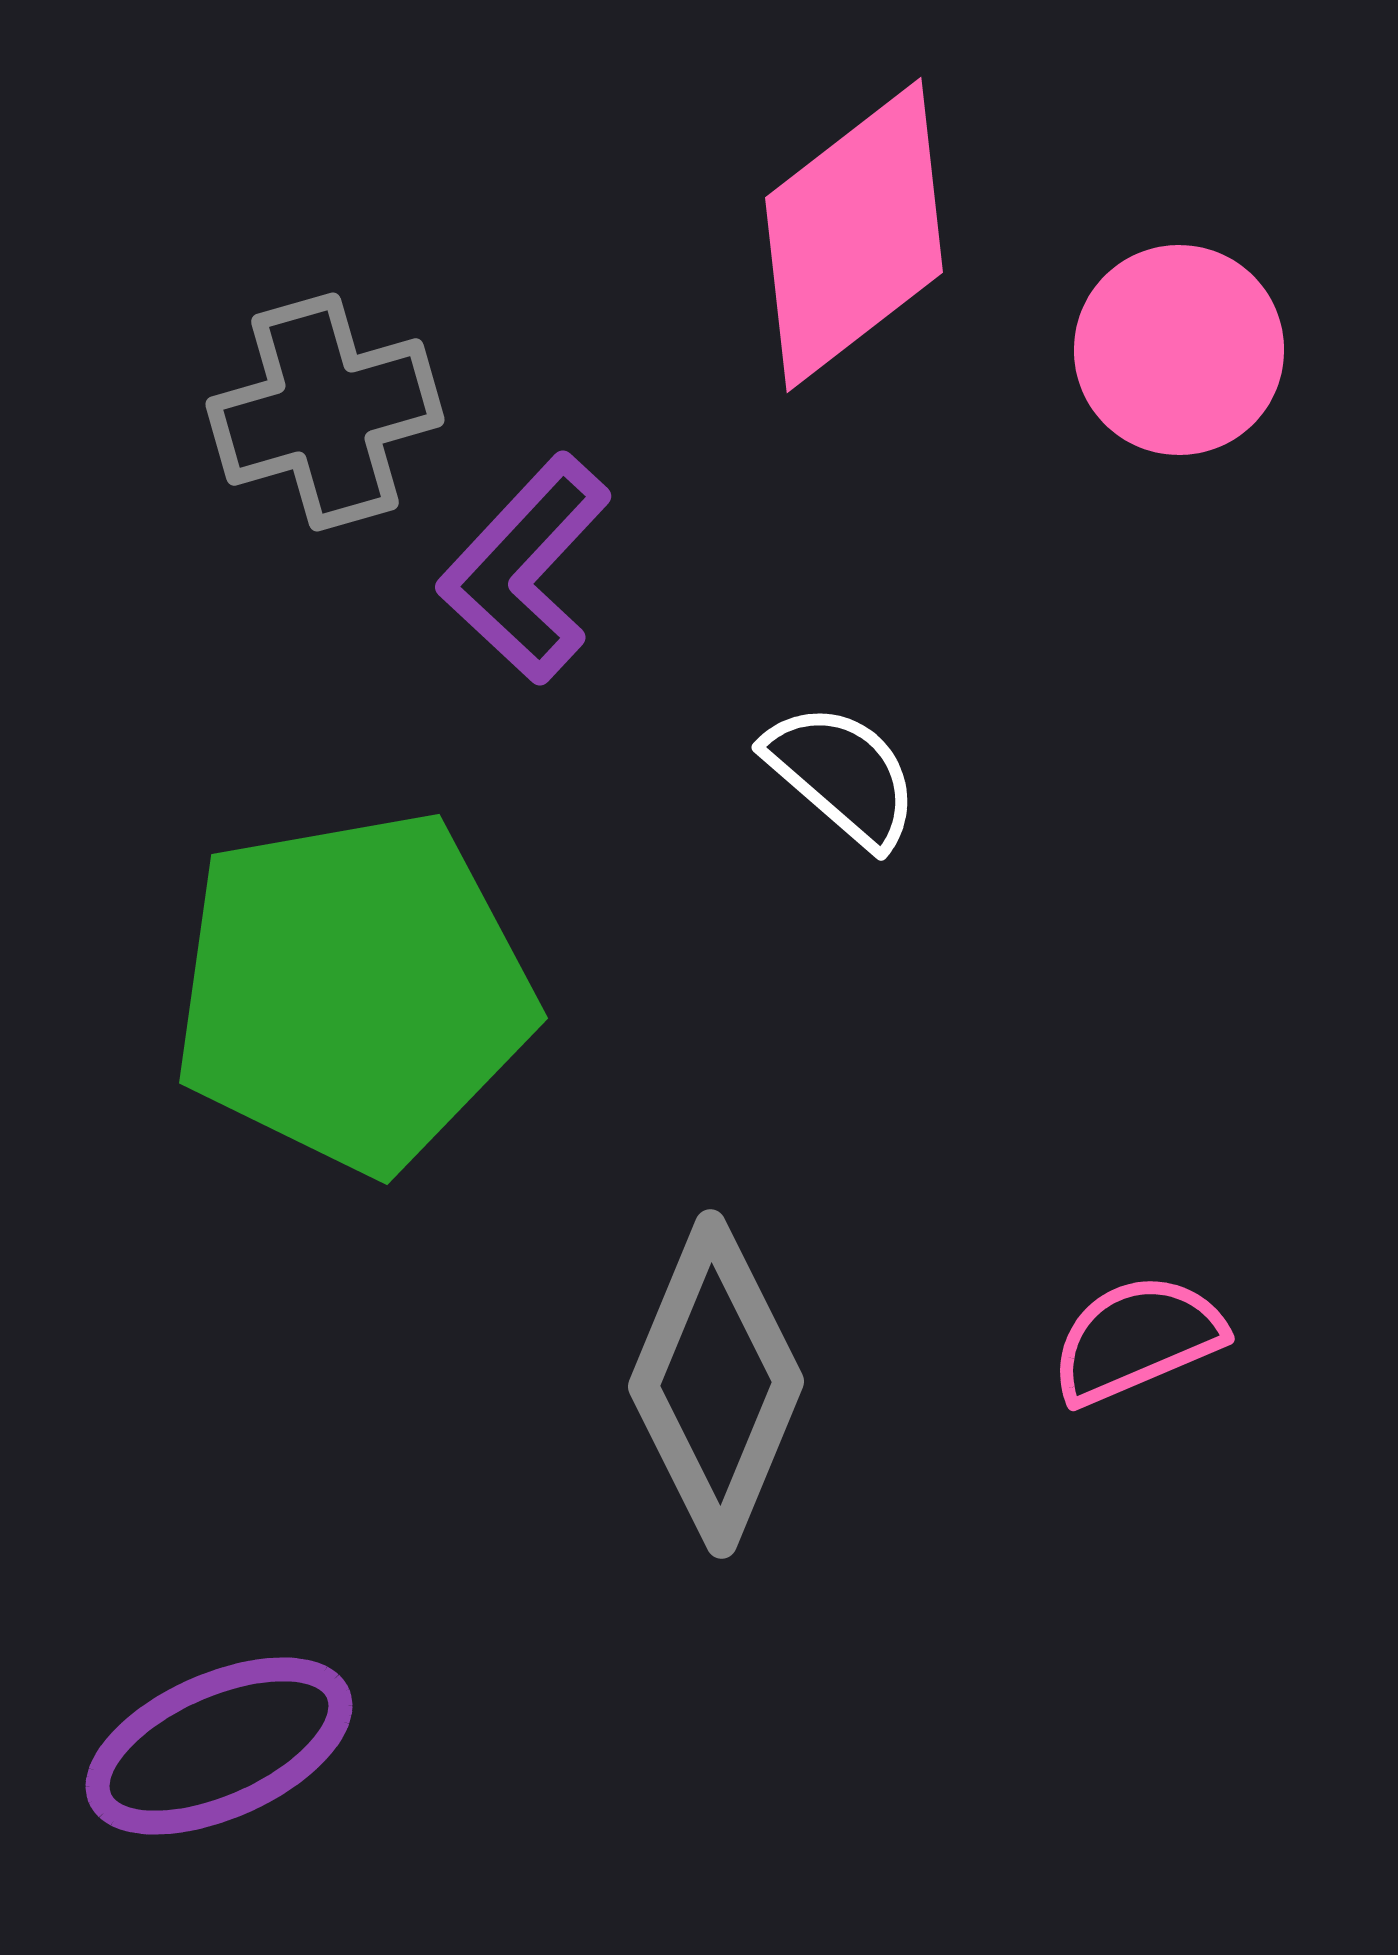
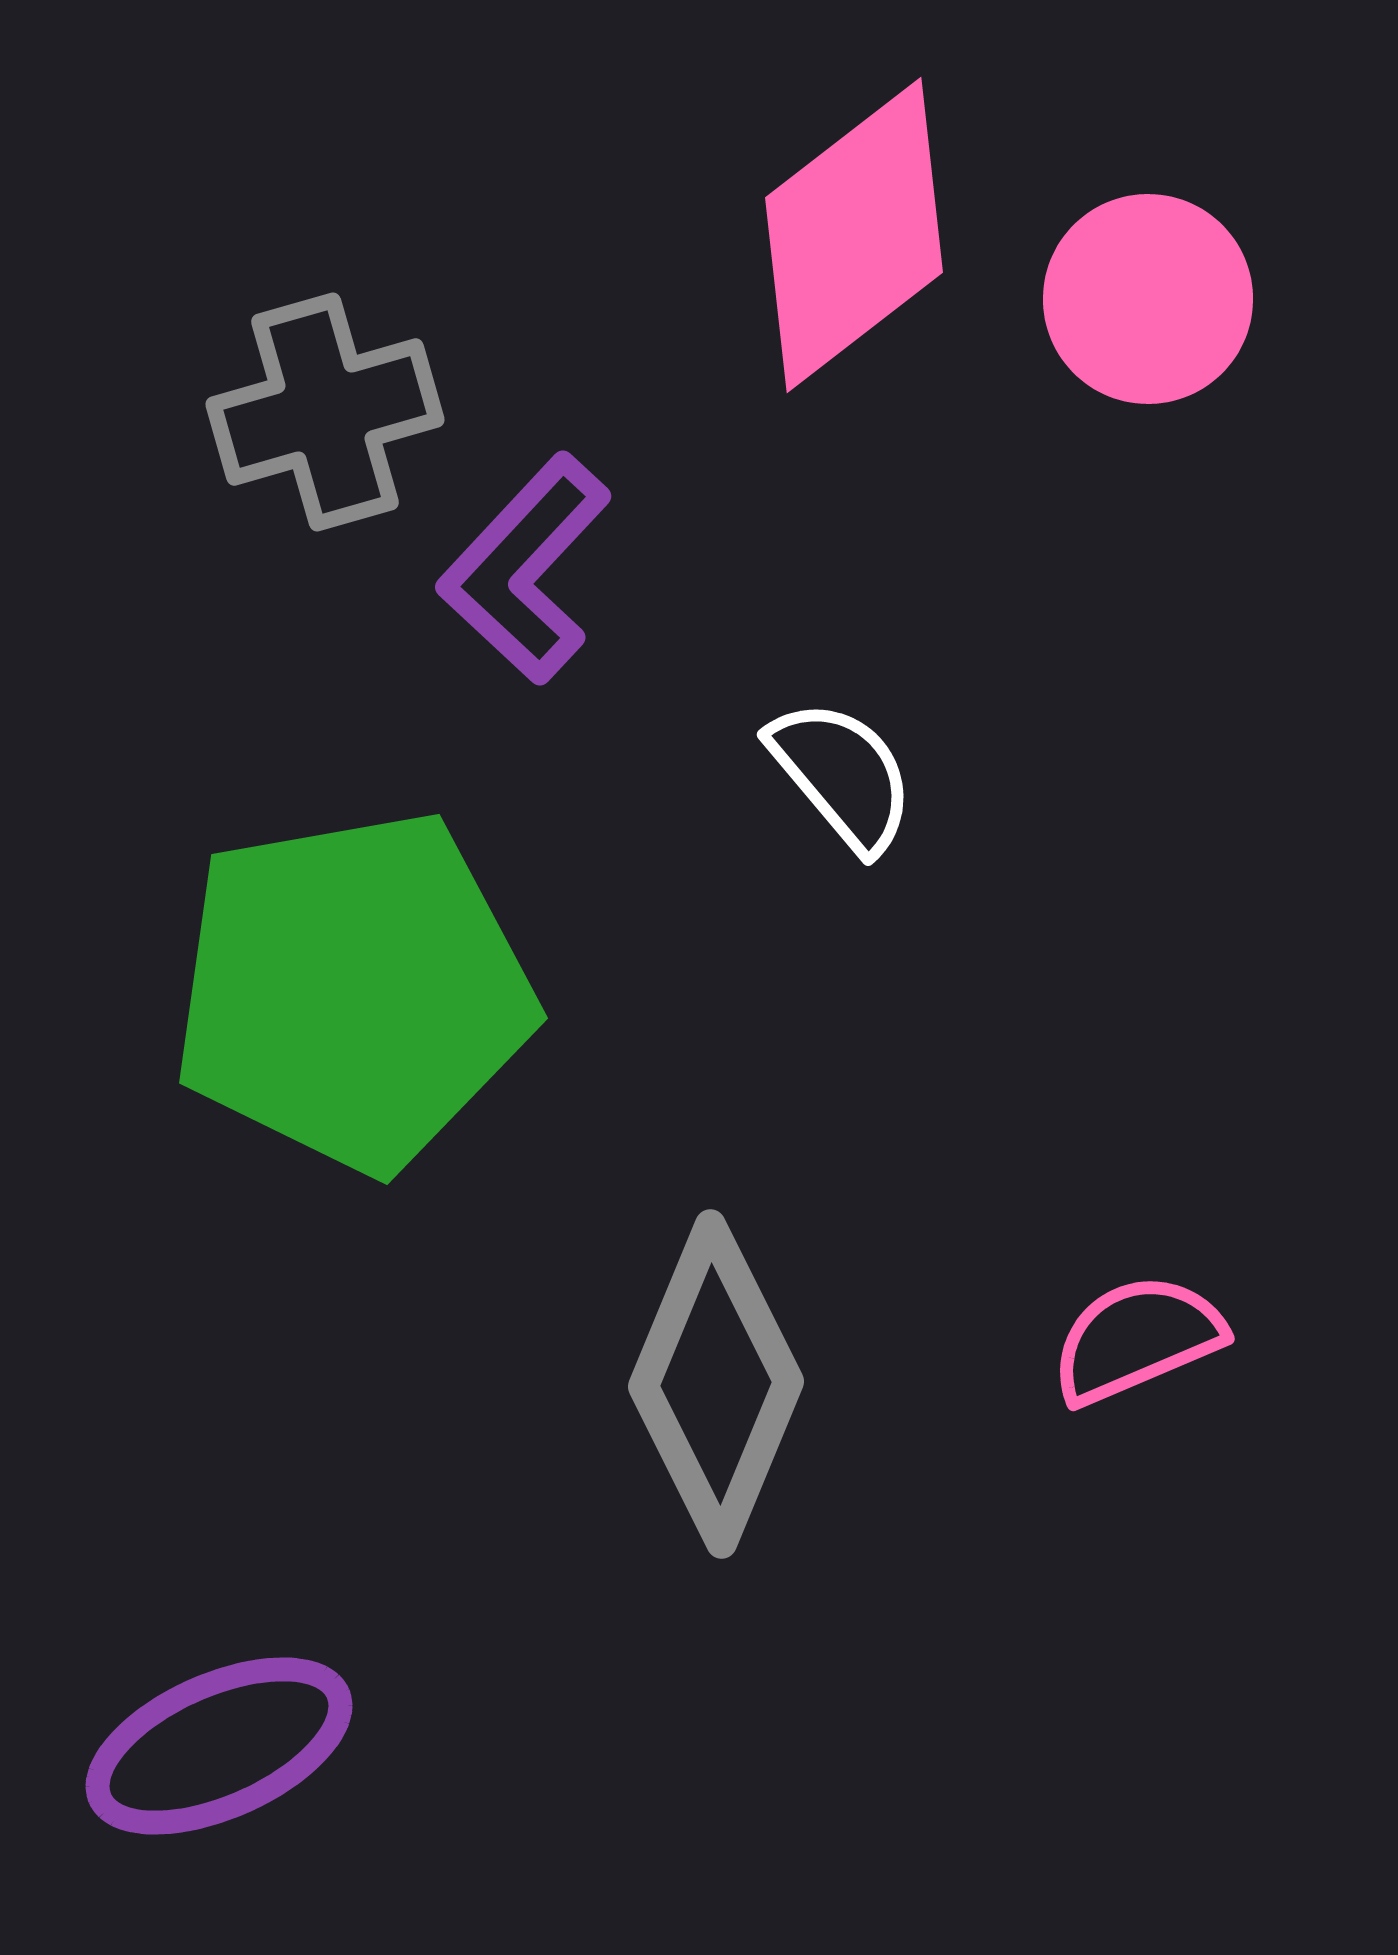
pink circle: moved 31 px left, 51 px up
white semicircle: rotated 9 degrees clockwise
